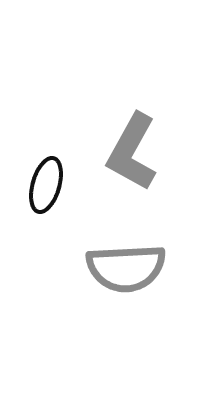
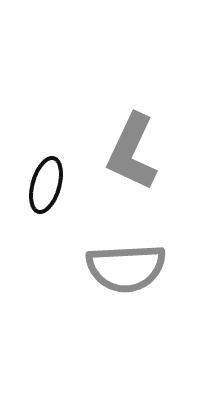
gray L-shape: rotated 4 degrees counterclockwise
